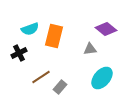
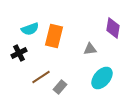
purple diamond: moved 7 px right, 1 px up; rotated 60 degrees clockwise
